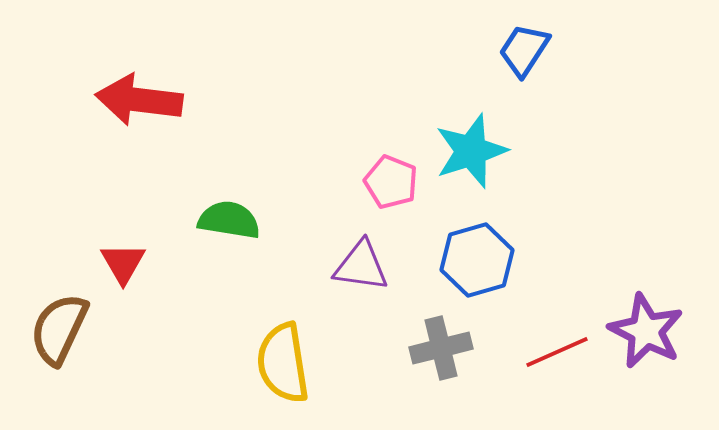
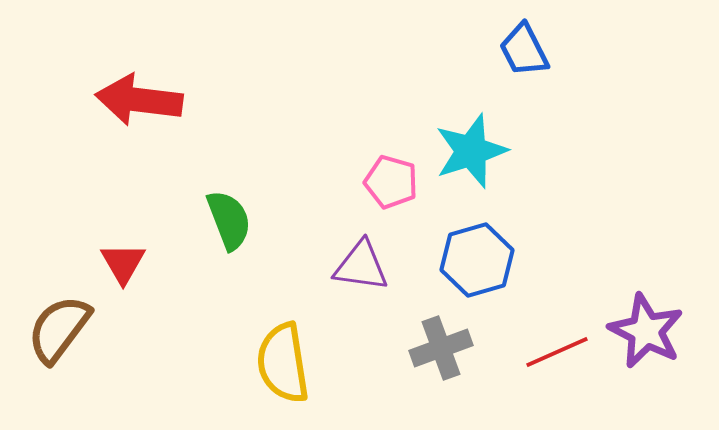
blue trapezoid: rotated 60 degrees counterclockwise
pink pentagon: rotated 6 degrees counterclockwise
green semicircle: rotated 60 degrees clockwise
brown semicircle: rotated 12 degrees clockwise
gray cross: rotated 6 degrees counterclockwise
